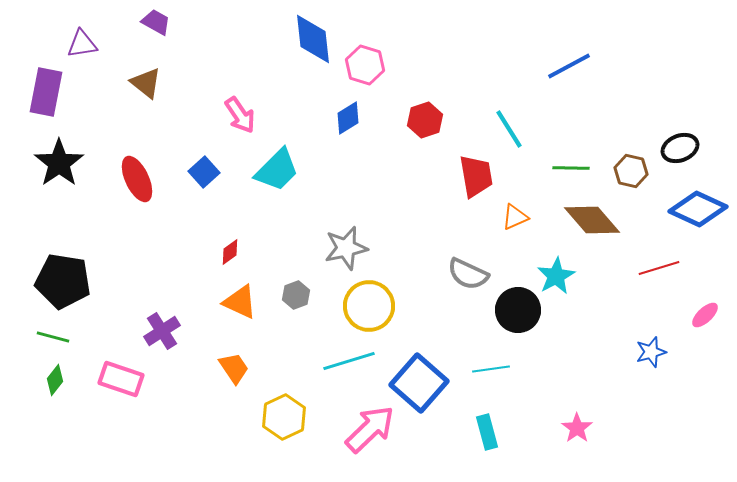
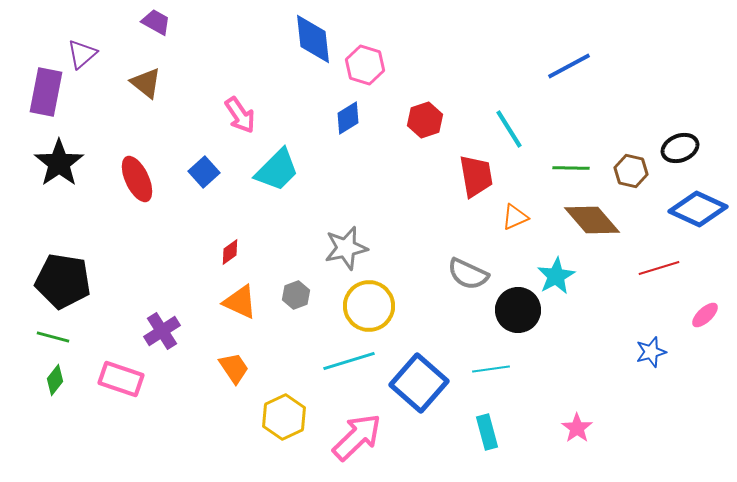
purple triangle at (82, 44): moved 10 px down; rotated 32 degrees counterclockwise
pink arrow at (370, 429): moved 13 px left, 8 px down
